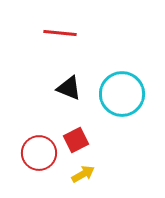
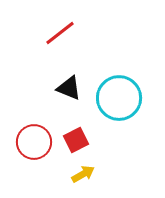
red line: rotated 44 degrees counterclockwise
cyan circle: moved 3 px left, 4 px down
red circle: moved 5 px left, 11 px up
